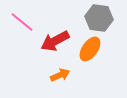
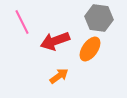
pink line: rotated 25 degrees clockwise
red arrow: rotated 8 degrees clockwise
orange arrow: moved 1 px left, 1 px down; rotated 12 degrees counterclockwise
